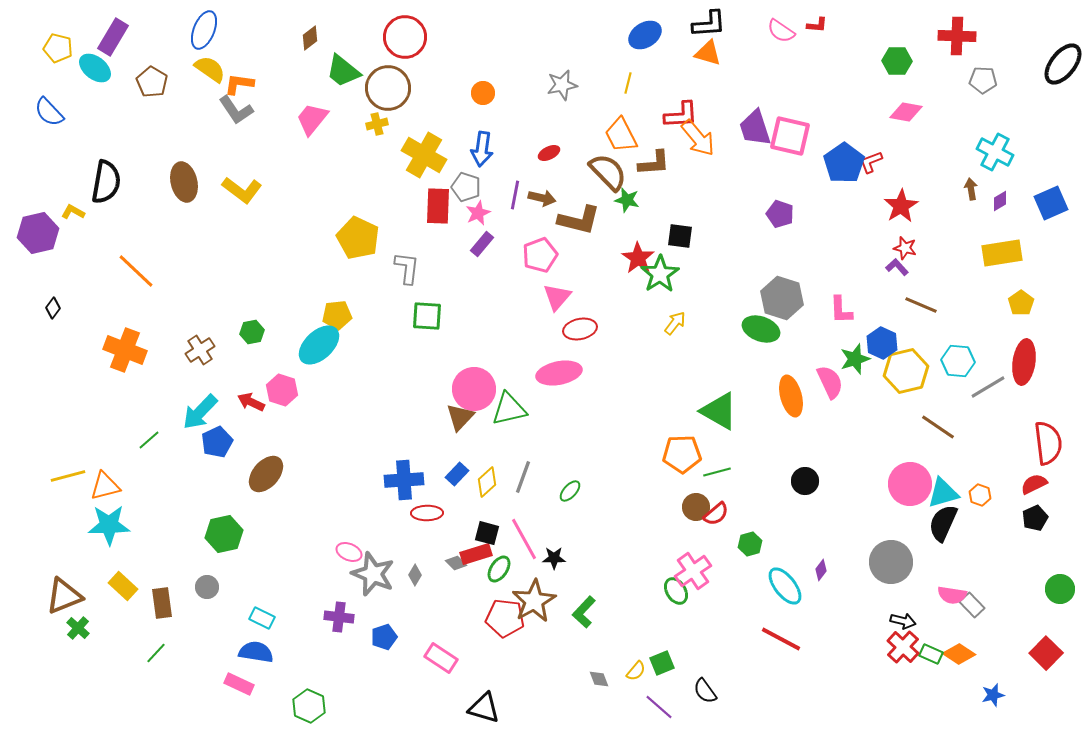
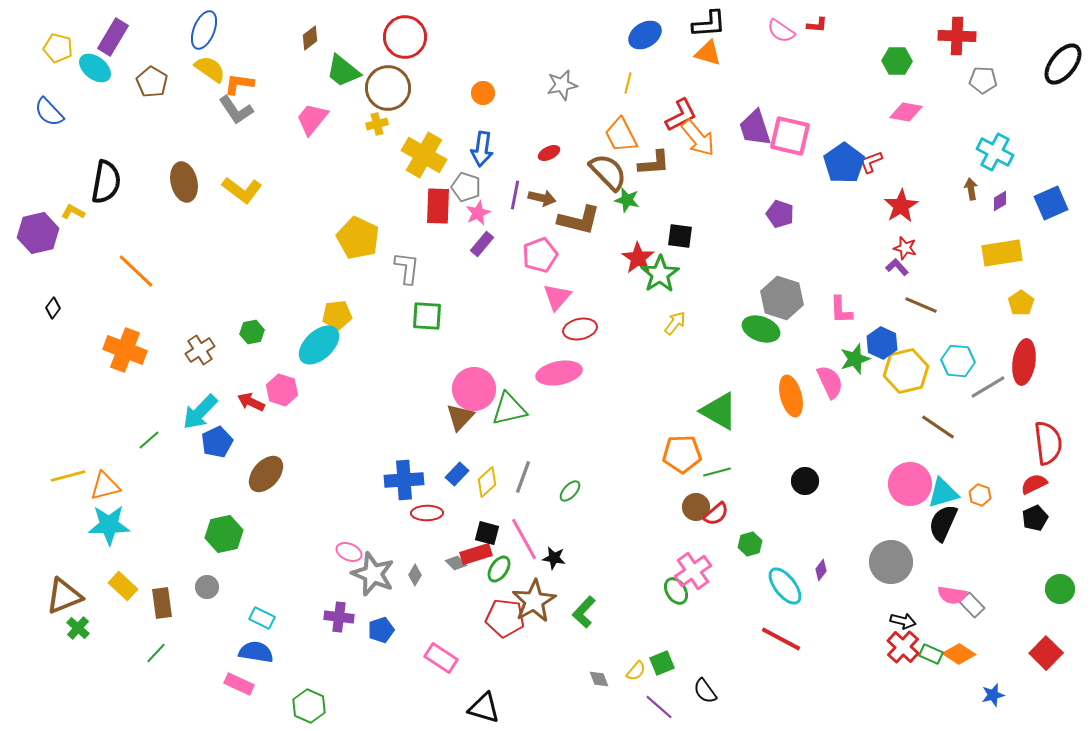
red L-shape at (681, 115): rotated 24 degrees counterclockwise
black star at (554, 558): rotated 10 degrees clockwise
blue pentagon at (384, 637): moved 3 px left, 7 px up
